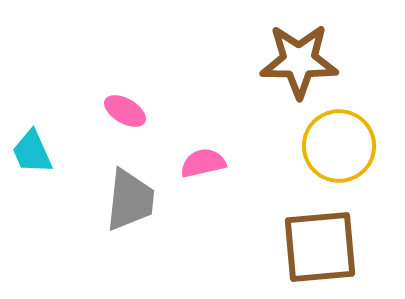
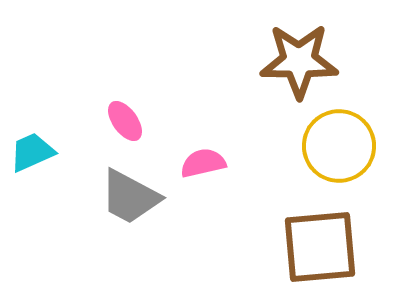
pink ellipse: moved 10 px down; rotated 24 degrees clockwise
cyan trapezoid: rotated 90 degrees clockwise
gray trapezoid: moved 3 px up; rotated 112 degrees clockwise
